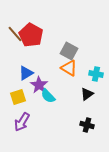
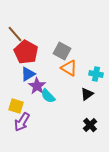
red pentagon: moved 5 px left, 17 px down
gray square: moved 7 px left
blue triangle: moved 2 px right, 1 px down
purple star: moved 2 px left, 1 px down
yellow square: moved 2 px left, 9 px down; rotated 35 degrees clockwise
black cross: moved 3 px right; rotated 32 degrees clockwise
